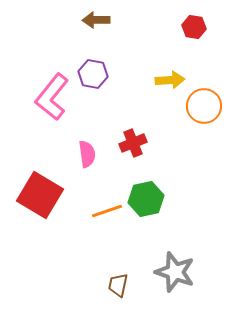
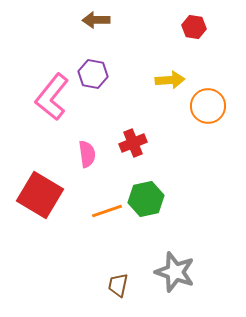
orange circle: moved 4 px right
